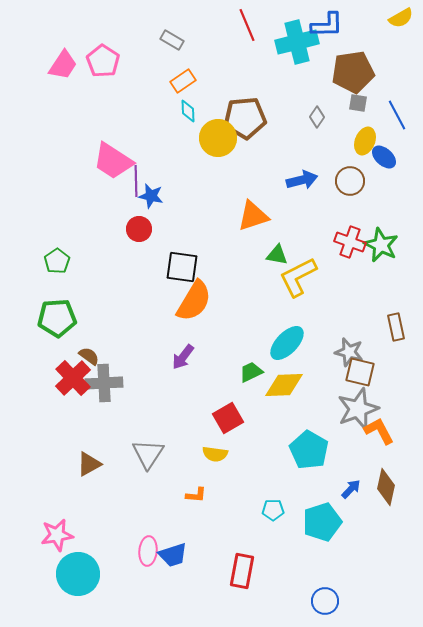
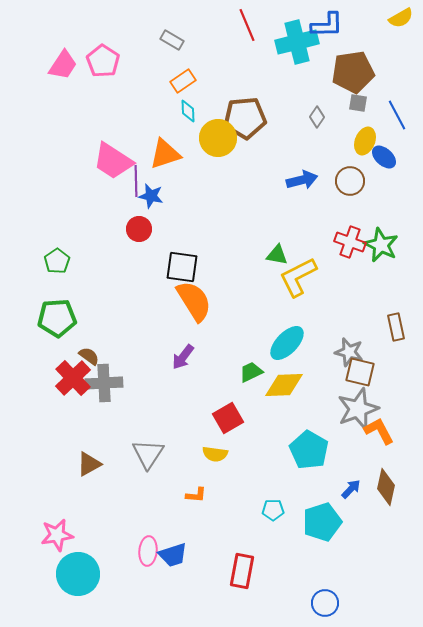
orange triangle at (253, 216): moved 88 px left, 62 px up
orange semicircle at (194, 301): rotated 63 degrees counterclockwise
blue circle at (325, 601): moved 2 px down
